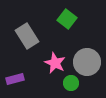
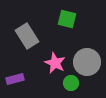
green square: rotated 24 degrees counterclockwise
